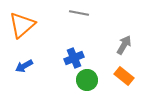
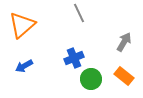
gray line: rotated 54 degrees clockwise
gray arrow: moved 3 px up
green circle: moved 4 px right, 1 px up
